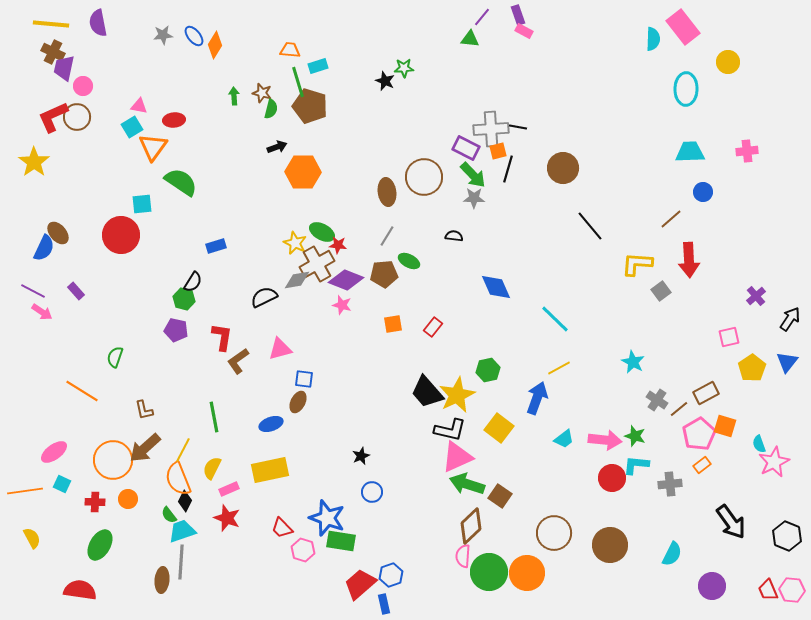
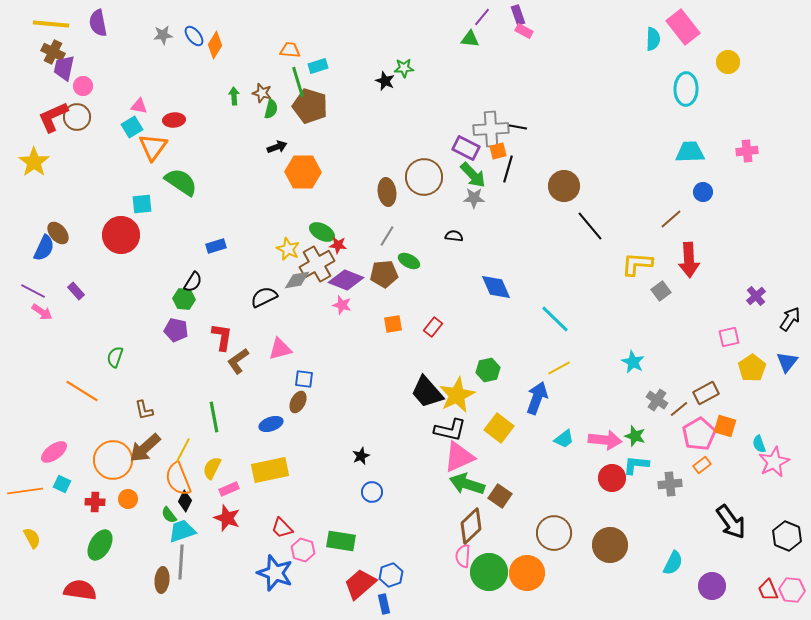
brown circle at (563, 168): moved 1 px right, 18 px down
yellow star at (295, 243): moved 7 px left, 6 px down
green hexagon at (184, 299): rotated 10 degrees counterclockwise
pink triangle at (457, 457): moved 2 px right
blue star at (327, 518): moved 52 px left, 55 px down
cyan semicircle at (672, 554): moved 1 px right, 9 px down
